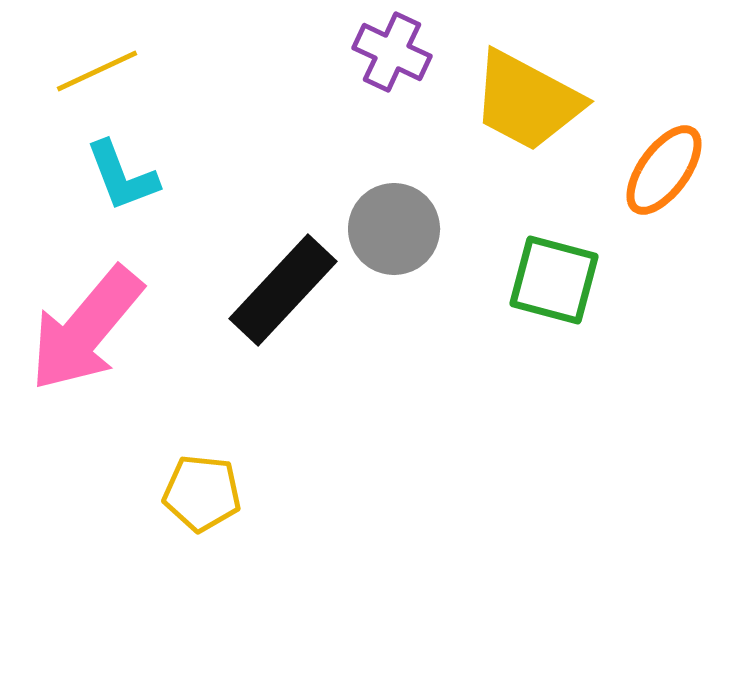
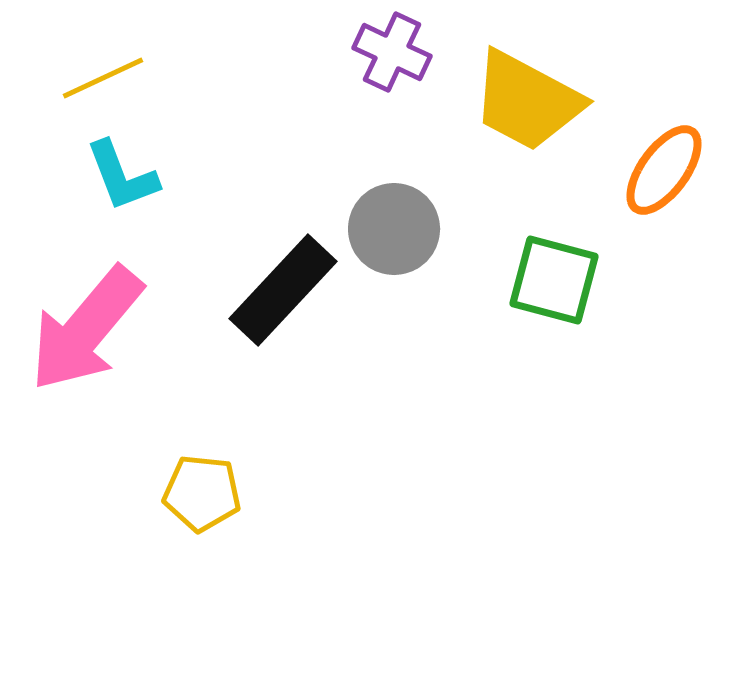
yellow line: moved 6 px right, 7 px down
